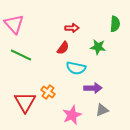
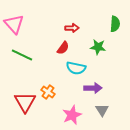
green line: moved 1 px right
gray triangle: rotated 40 degrees counterclockwise
